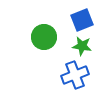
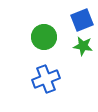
green star: moved 1 px right
blue cross: moved 29 px left, 4 px down
